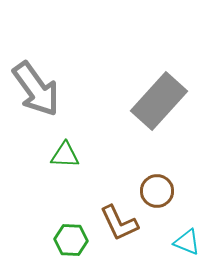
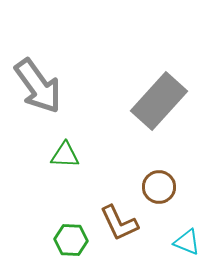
gray arrow: moved 2 px right, 3 px up
brown circle: moved 2 px right, 4 px up
